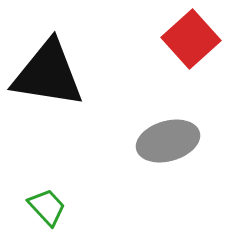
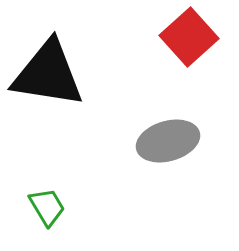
red square: moved 2 px left, 2 px up
green trapezoid: rotated 12 degrees clockwise
